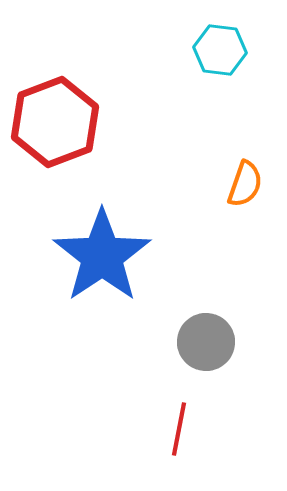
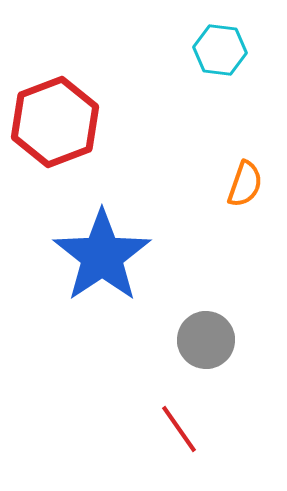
gray circle: moved 2 px up
red line: rotated 46 degrees counterclockwise
